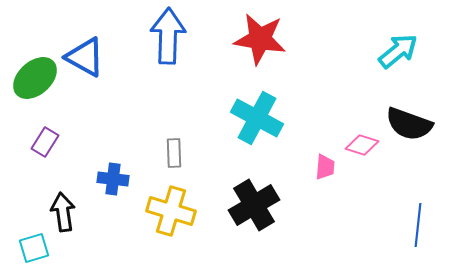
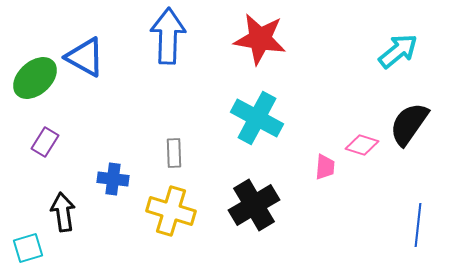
black semicircle: rotated 105 degrees clockwise
cyan square: moved 6 px left
